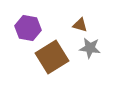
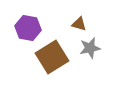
brown triangle: moved 1 px left, 1 px up
gray star: rotated 20 degrees counterclockwise
